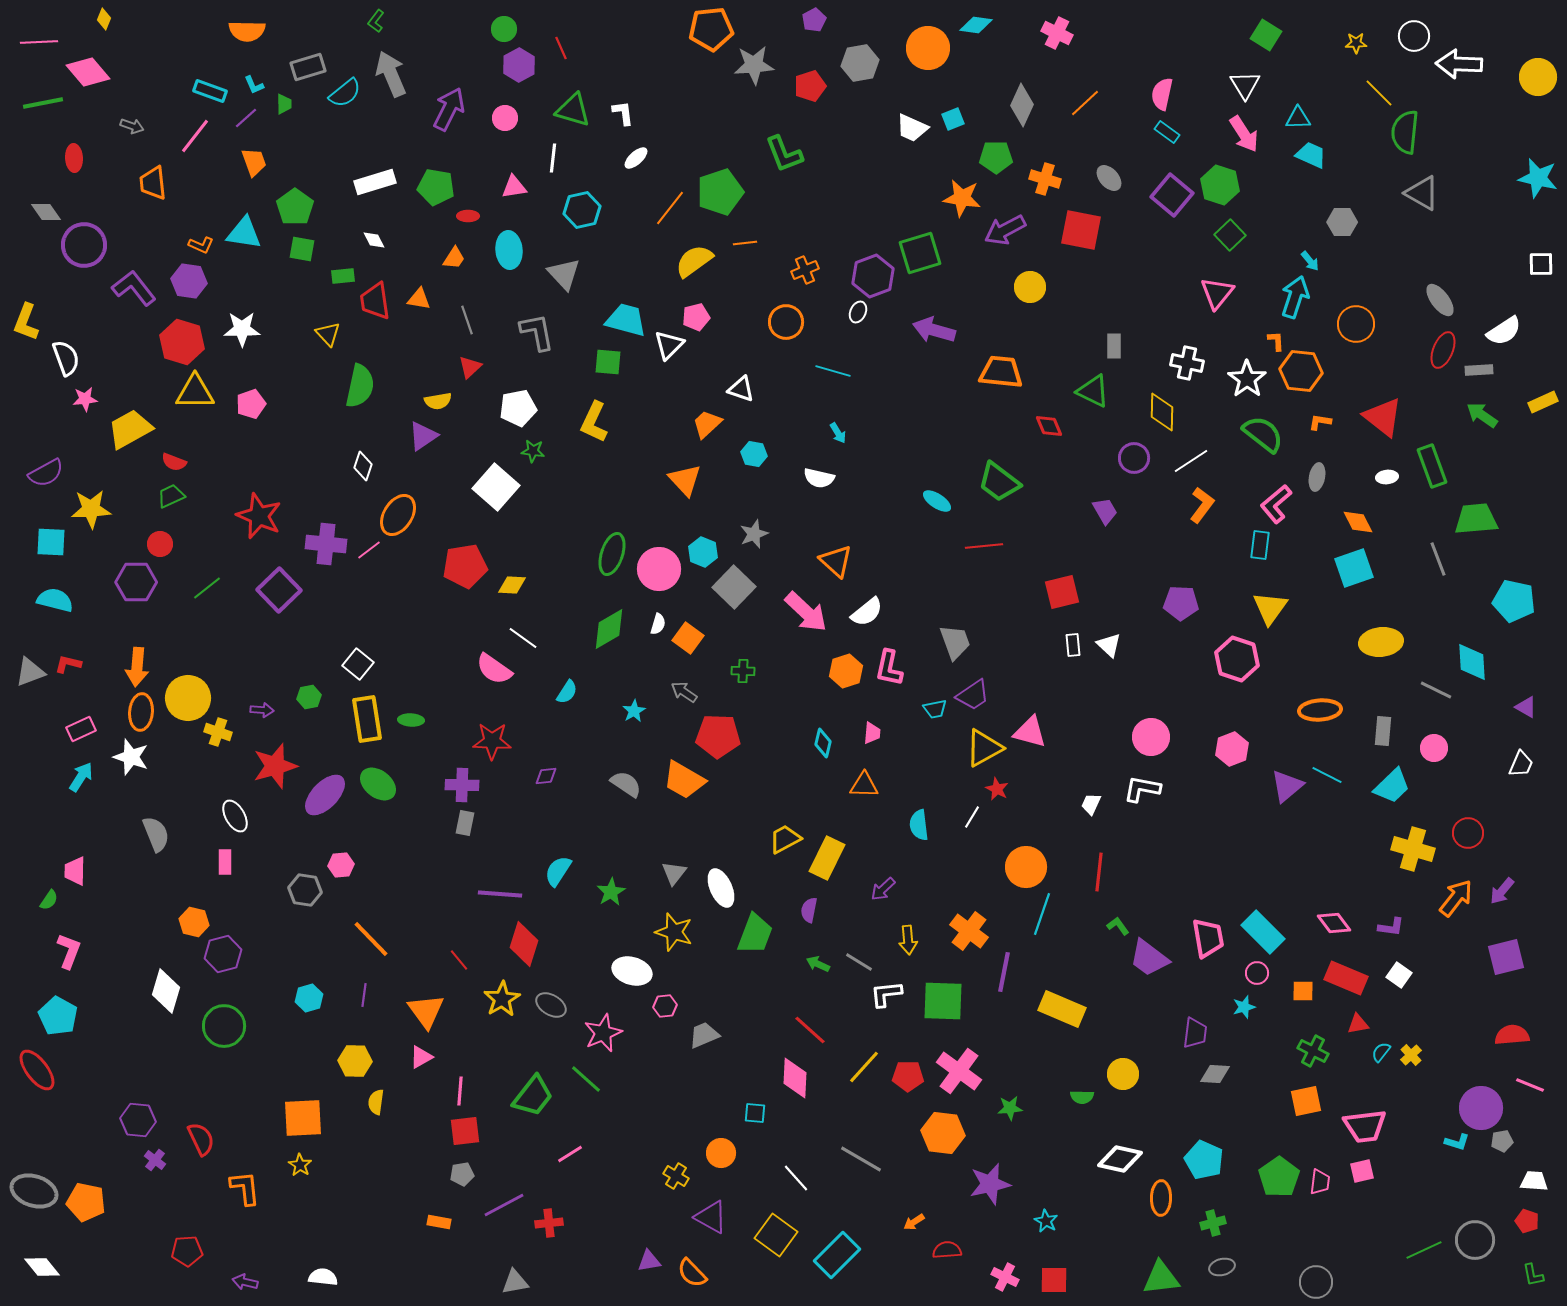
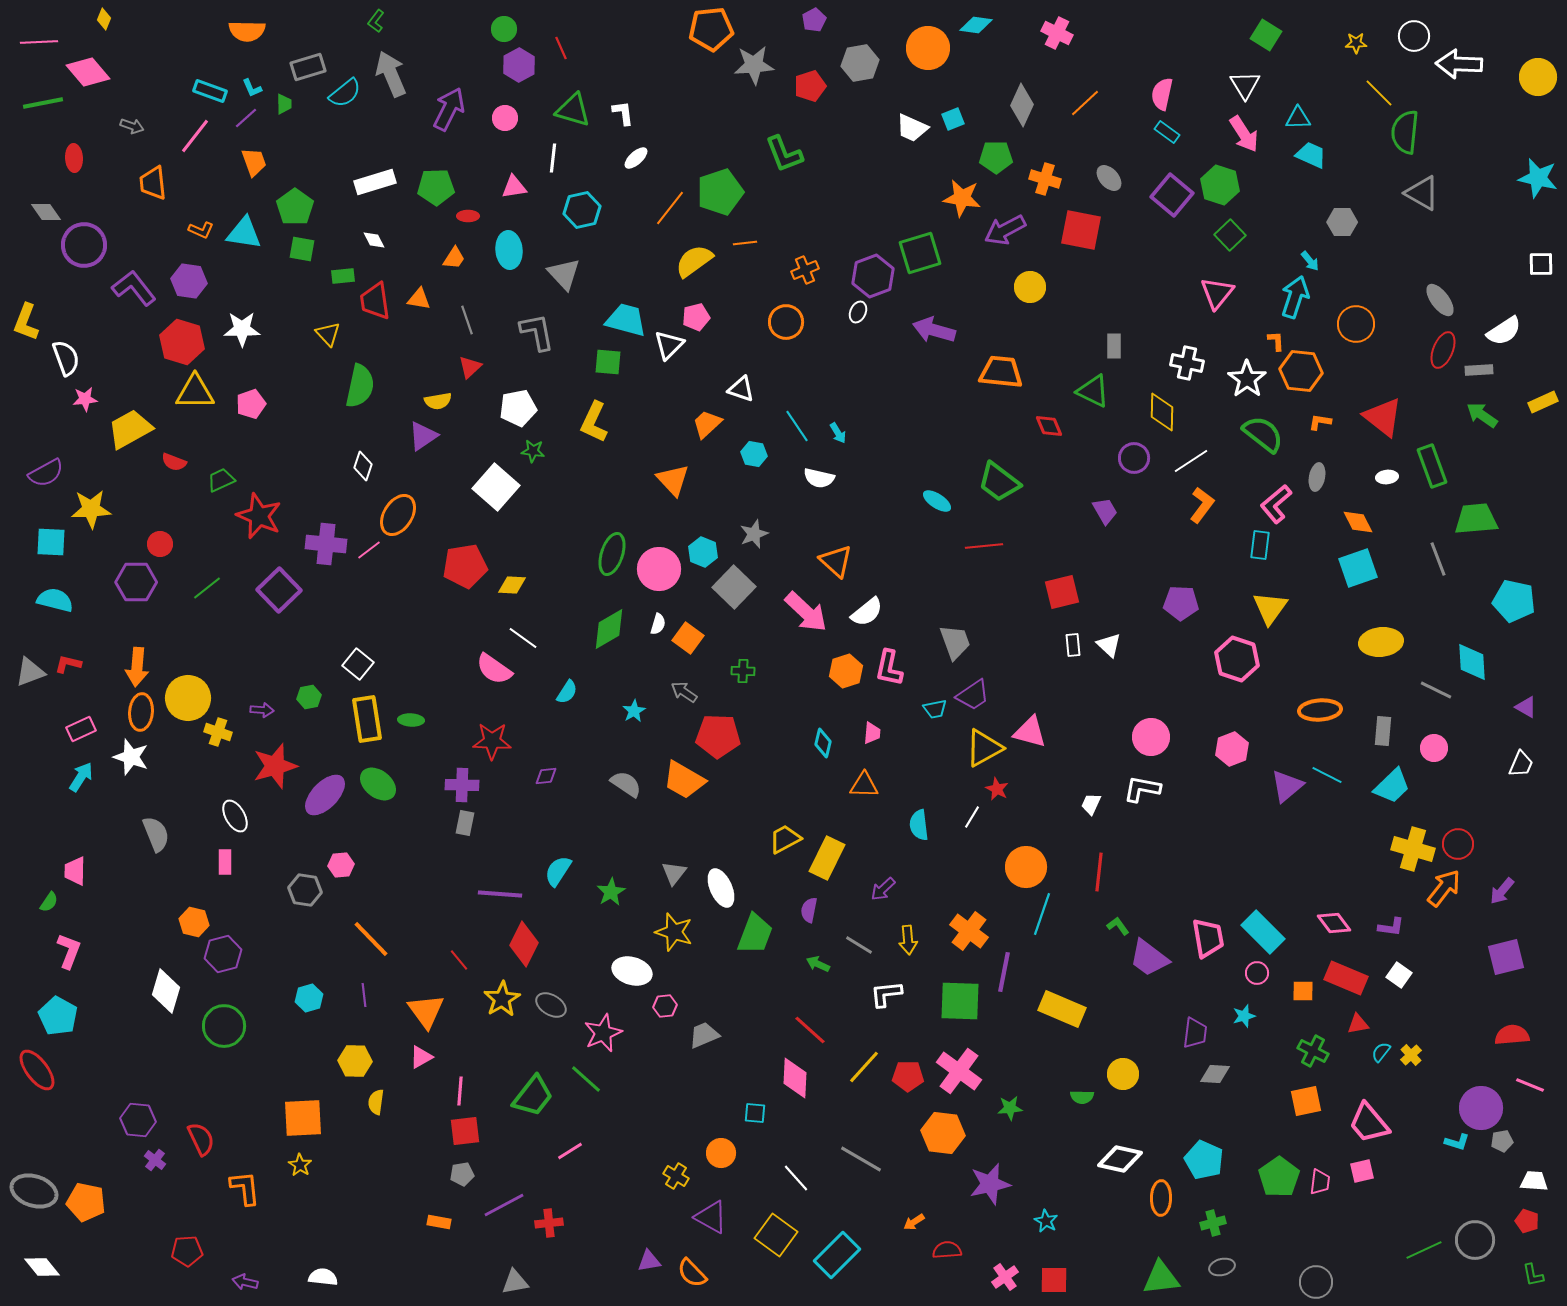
cyan L-shape at (254, 85): moved 2 px left, 3 px down
green pentagon at (436, 187): rotated 12 degrees counterclockwise
orange L-shape at (201, 245): moved 15 px up
cyan line at (833, 371): moved 36 px left, 55 px down; rotated 40 degrees clockwise
orange triangle at (685, 480): moved 12 px left
green trapezoid at (171, 496): moved 50 px right, 16 px up
cyan square at (1354, 568): moved 4 px right
red circle at (1468, 833): moved 10 px left, 11 px down
orange arrow at (1456, 898): moved 12 px left, 10 px up
green semicircle at (49, 900): moved 2 px down
red diamond at (524, 944): rotated 9 degrees clockwise
gray line at (859, 962): moved 17 px up
purple line at (364, 995): rotated 15 degrees counterclockwise
green square at (943, 1001): moved 17 px right
cyan star at (1244, 1007): moved 9 px down
pink trapezoid at (1365, 1126): moved 4 px right, 3 px up; rotated 57 degrees clockwise
pink line at (570, 1154): moved 3 px up
pink cross at (1005, 1277): rotated 28 degrees clockwise
